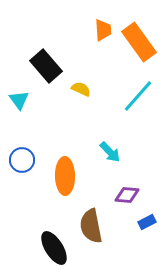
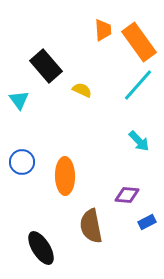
yellow semicircle: moved 1 px right, 1 px down
cyan line: moved 11 px up
cyan arrow: moved 29 px right, 11 px up
blue circle: moved 2 px down
black ellipse: moved 13 px left
